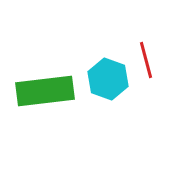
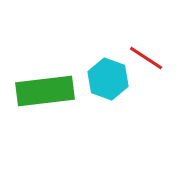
red line: moved 2 px up; rotated 42 degrees counterclockwise
